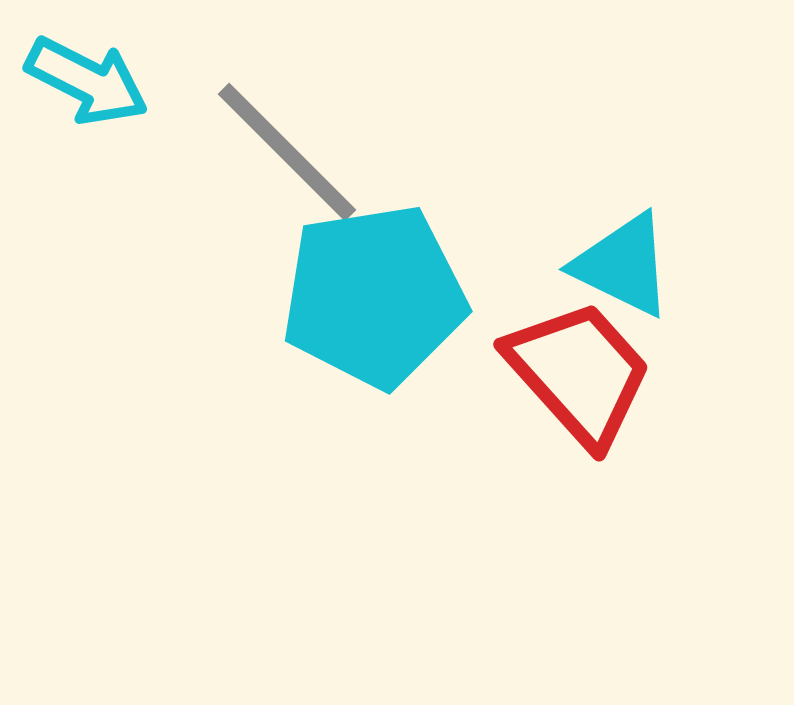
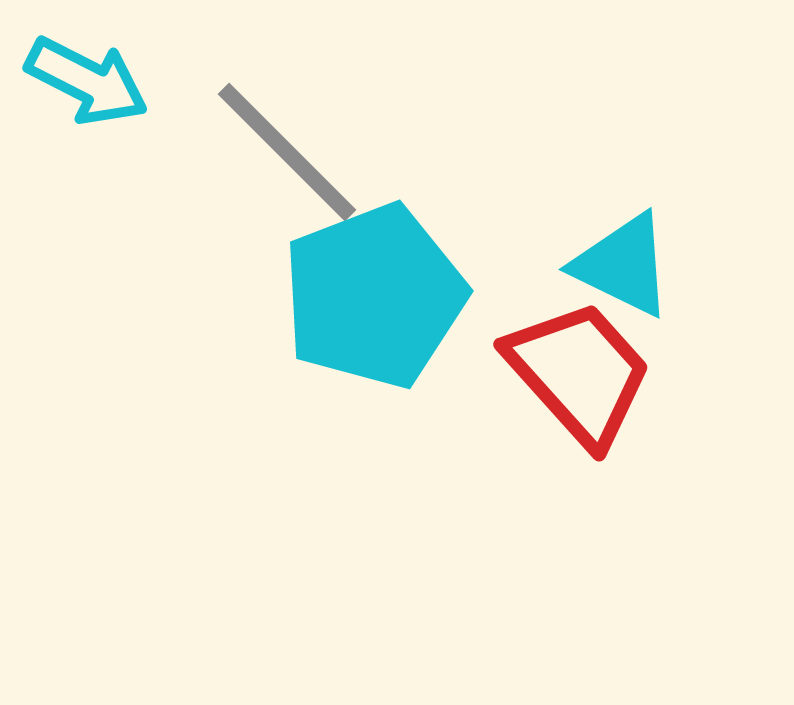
cyan pentagon: rotated 12 degrees counterclockwise
